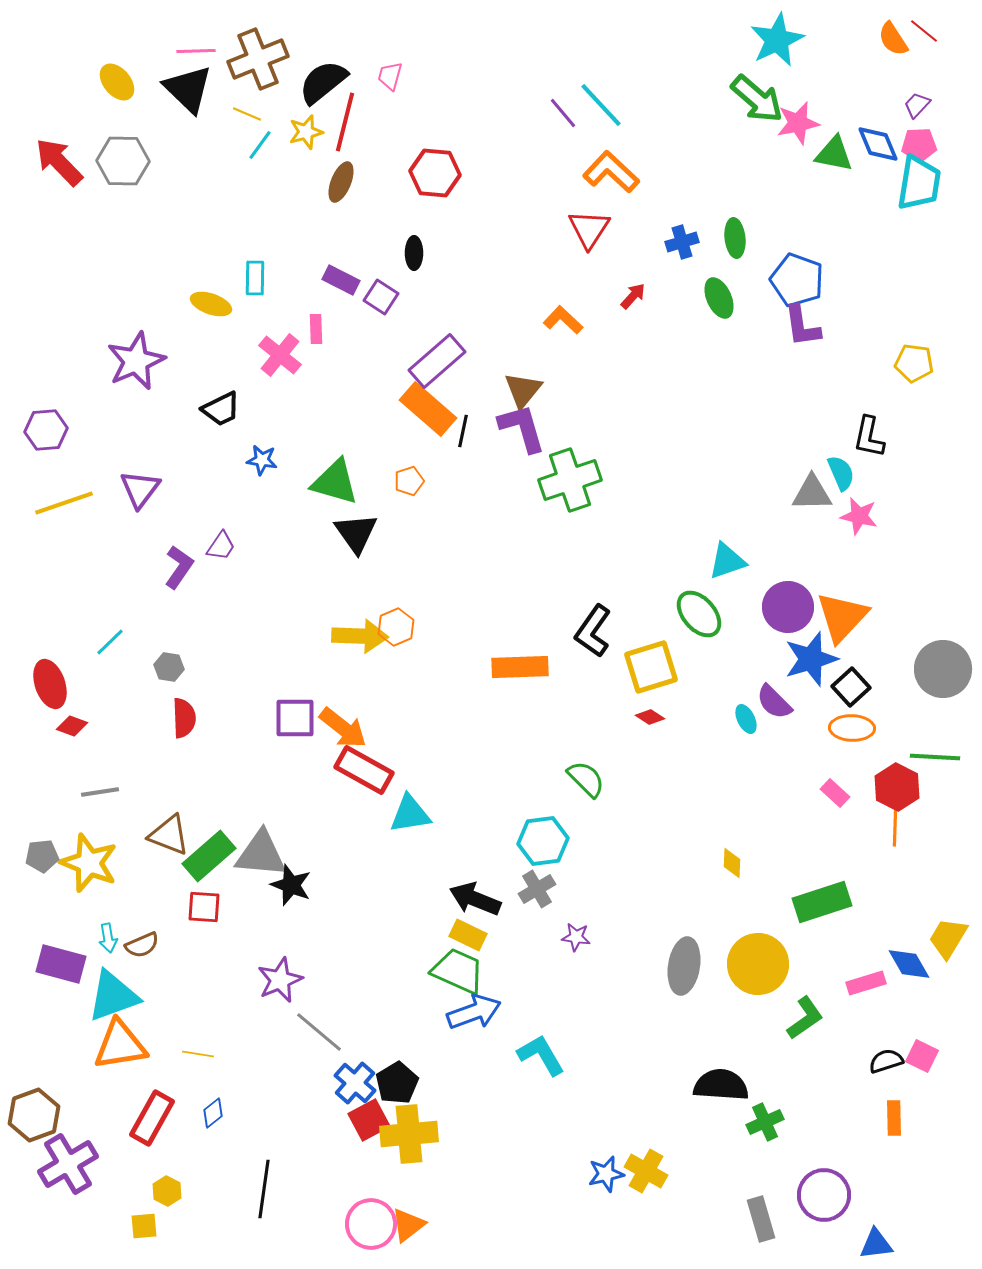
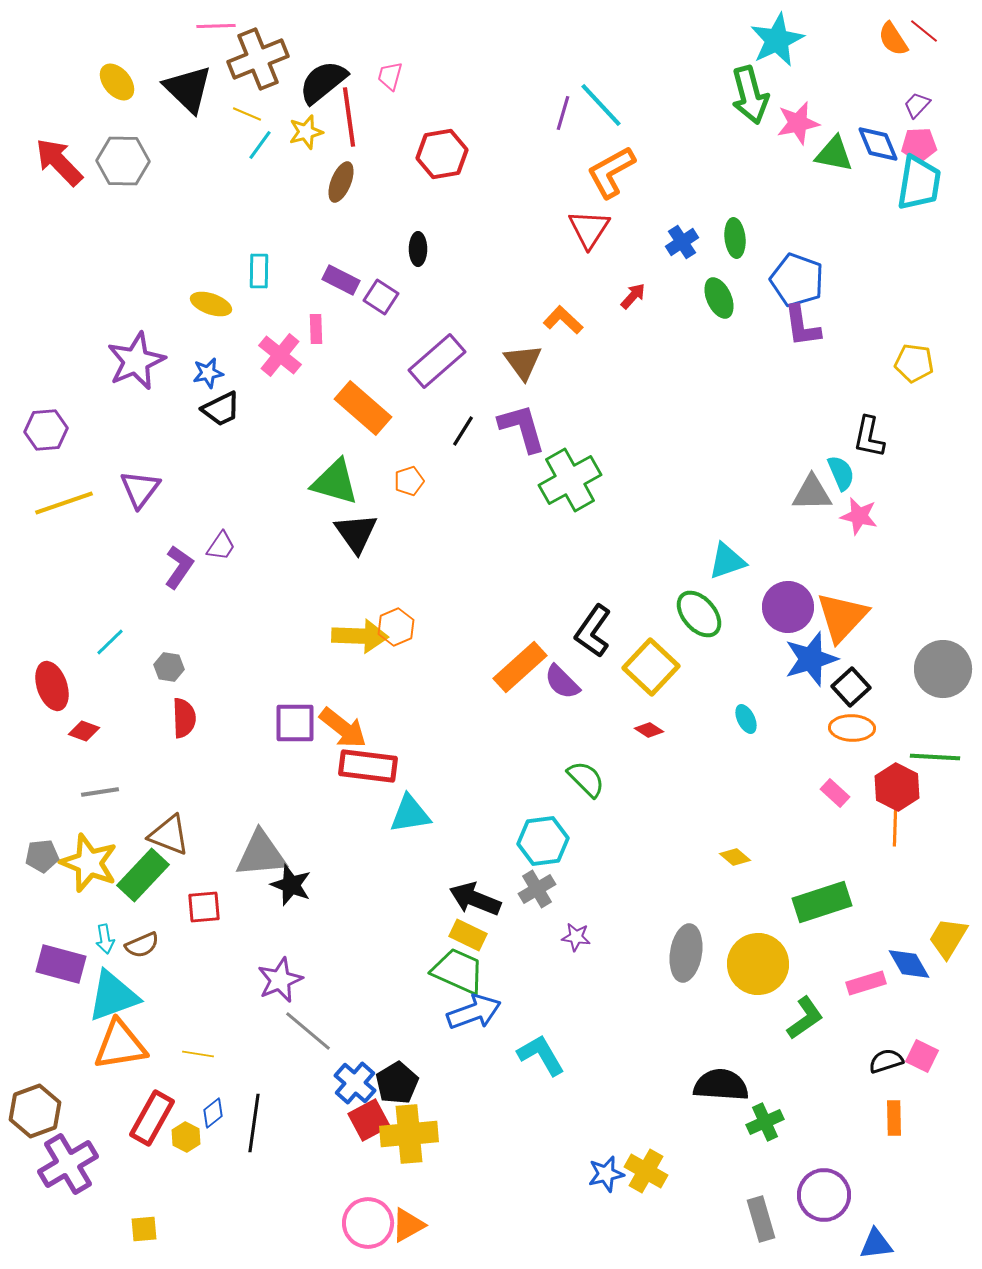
pink line at (196, 51): moved 20 px right, 25 px up
green arrow at (757, 99): moved 7 px left, 4 px up; rotated 34 degrees clockwise
purple line at (563, 113): rotated 56 degrees clockwise
red line at (345, 122): moved 4 px right, 5 px up; rotated 22 degrees counterclockwise
orange L-shape at (611, 172): rotated 72 degrees counterclockwise
red hexagon at (435, 173): moved 7 px right, 19 px up; rotated 15 degrees counterclockwise
blue cross at (682, 242): rotated 16 degrees counterclockwise
black ellipse at (414, 253): moved 4 px right, 4 px up
cyan rectangle at (255, 278): moved 4 px right, 7 px up
brown triangle at (523, 390): moved 28 px up; rotated 15 degrees counterclockwise
orange rectangle at (428, 409): moved 65 px left, 1 px up
black line at (463, 431): rotated 20 degrees clockwise
blue star at (262, 460): moved 54 px left, 87 px up; rotated 20 degrees counterclockwise
green cross at (570, 480): rotated 10 degrees counterclockwise
orange rectangle at (520, 667): rotated 40 degrees counterclockwise
yellow square at (651, 667): rotated 30 degrees counterclockwise
red ellipse at (50, 684): moved 2 px right, 2 px down
purple semicircle at (774, 702): moved 212 px left, 20 px up
red diamond at (650, 717): moved 1 px left, 13 px down
purple square at (295, 718): moved 5 px down
red diamond at (72, 726): moved 12 px right, 5 px down
red rectangle at (364, 770): moved 4 px right, 4 px up; rotated 22 degrees counterclockwise
gray triangle at (261, 854): rotated 10 degrees counterclockwise
green rectangle at (209, 856): moved 66 px left, 19 px down; rotated 6 degrees counterclockwise
yellow diamond at (732, 863): moved 3 px right, 6 px up; rotated 52 degrees counterclockwise
red square at (204, 907): rotated 9 degrees counterclockwise
cyan arrow at (108, 938): moved 3 px left, 1 px down
gray ellipse at (684, 966): moved 2 px right, 13 px up
gray line at (319, 1032): moved 11 px left, 1 px up
brown hexagon at (34, 1115): moved 1 px right, 4 px up
black line at (264, 1189): moved 10 px left, 66 px up
yellow hexagon at (167, 1191): moved 19 px right, 54 px up
pink circle at (371, 1224): moved 3 px left, 1 px up
orange triangle at (408, 1225): rotated 9 degrees clockwise
yellow square at (144, 1226): moved 3 px down
